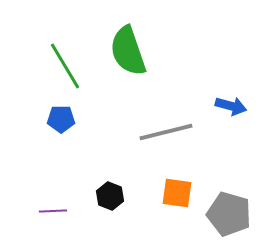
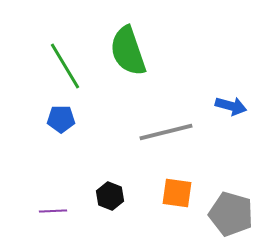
gray pentagon: moved 2 px right
